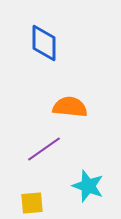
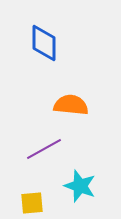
orange semicircle: moved 1 px right, 2 px up
purple line: rotated 6 degrees clockwise
cyan star: moved 8 px left
